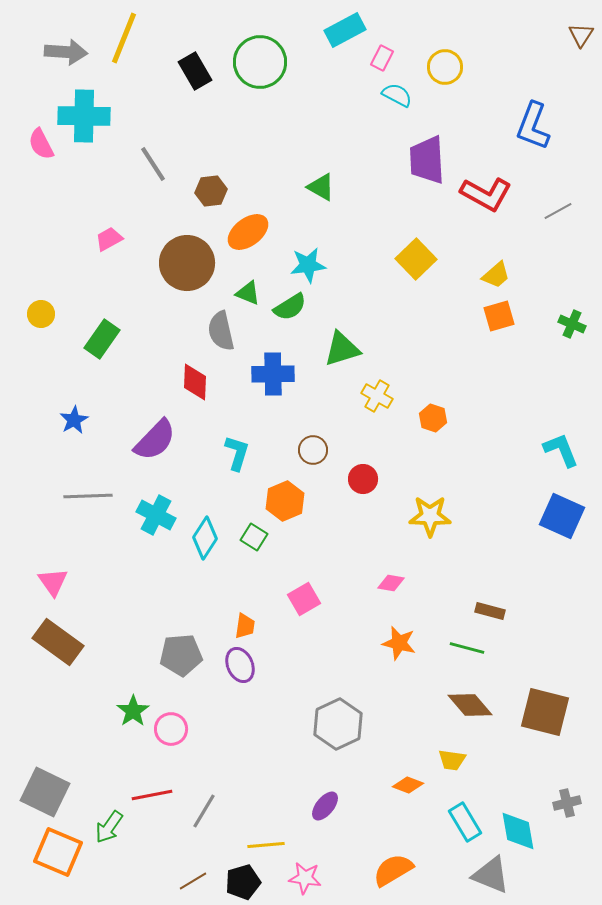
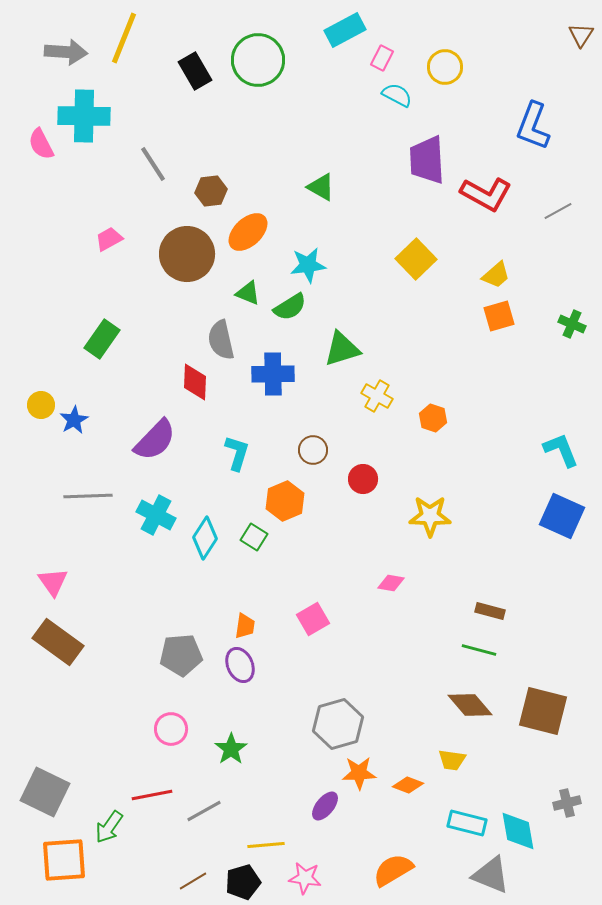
green circle at (260, 62): moved 2 px left, 2 px up
orange ellipse at (248, 232): rotated 6 degrees counterclockwise
brown circle at (187, 263): moved 9 px up
yellow circle at (41, 314): moved 91 px down
gray semicircle at (221, 331): moved 9 px down
pink square at (304, 599): moved 9 px right, 20 px down
orange star at (399, 643): moved 40 px left, 130 px down; rotated 16 degrees counterclockwise
green line at (467, 648): moved 12 px right, 2 px down
green star at (133, 711): moved 98 px right, 38 px down
brown square at (545, 712): moved 2 px left, 1 px up
gray hexagon at (338, 724): rotated 9 degrees clockwise
gray line at (204, 811): rotated 30 degrees clockwise
cyan rectangle at (465, 822): moved 2 px right, 1 px down; rotated 45 degrees counterclockwise
orange square at (58, 852): moved 6 px right, 8 px down; rotated 27 degrees counterclockwise
